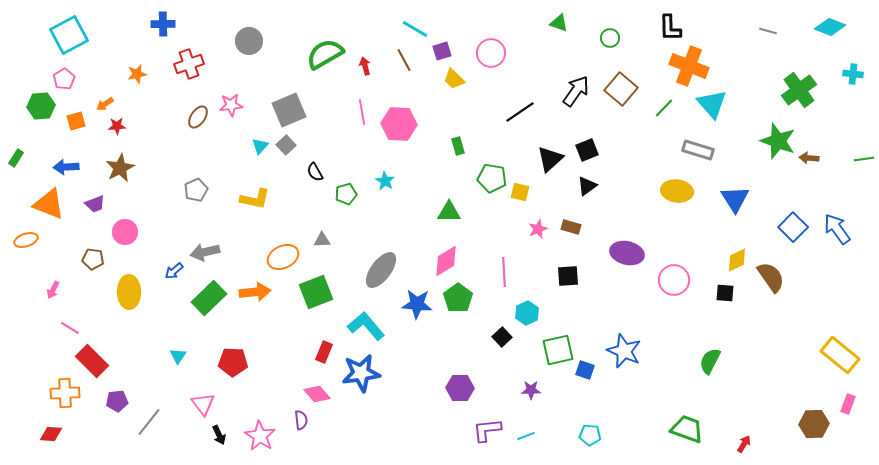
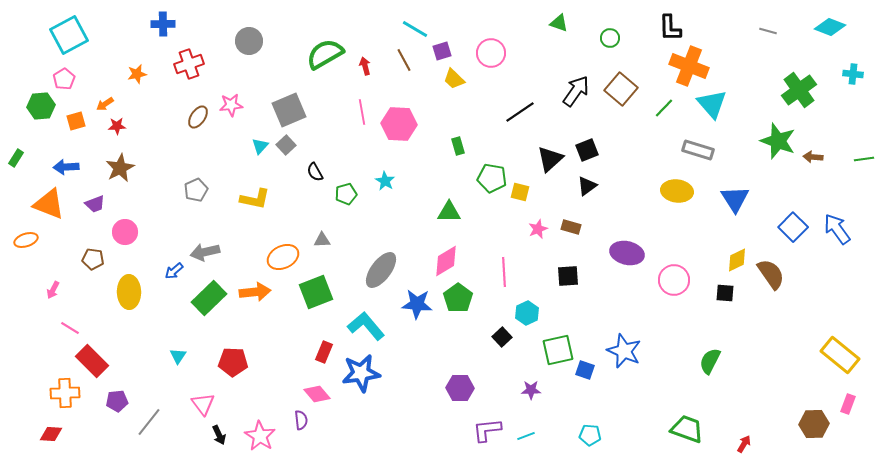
brown arrow at (809, 158): moved 4 px right, 1 px up
brown semicircle at (771, 277): moved 3 px up
